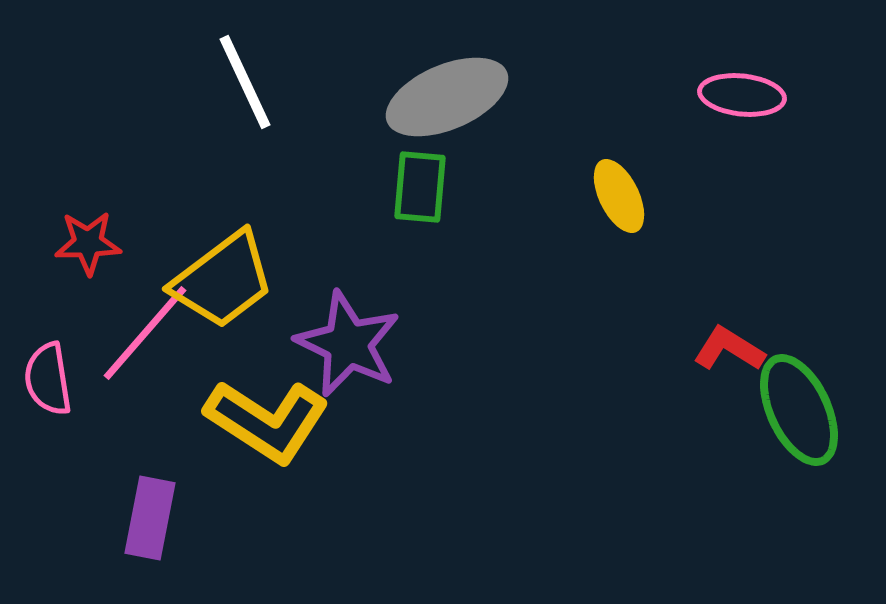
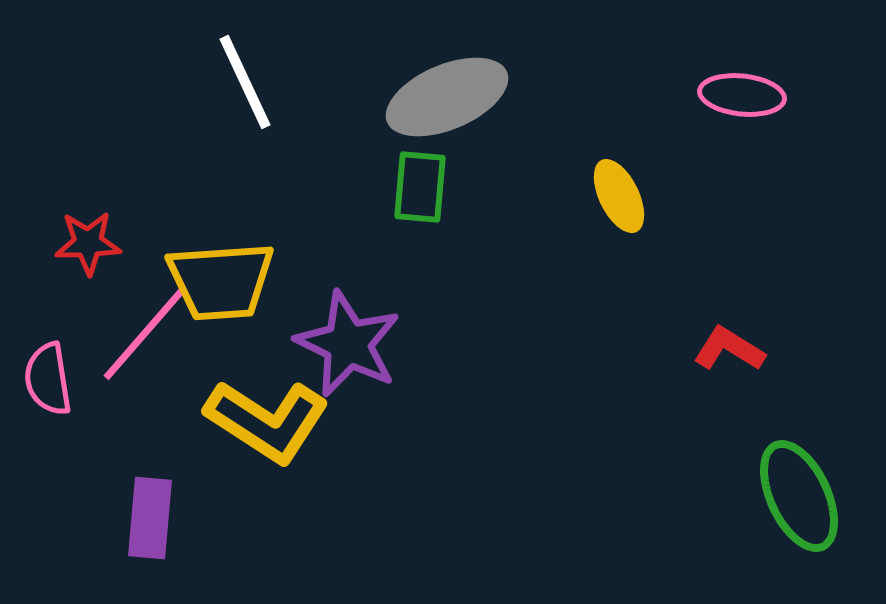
yellow trapezoid: moved 2 px left, 1 px down; rotated 33 degrees clockwise
green ellipse: moved 86 px down
purple rectangle: rotated 6 degrees counterclockwise
